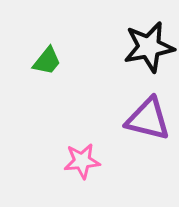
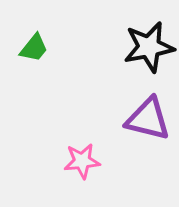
green trapezoid: moved 13 px left, 13 px up
